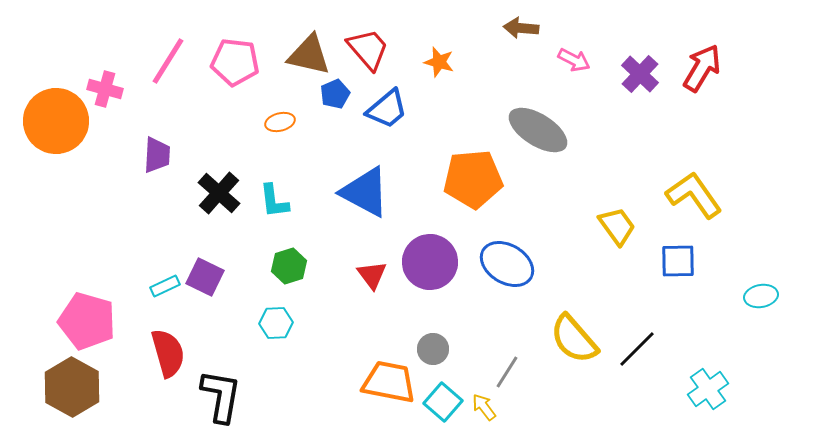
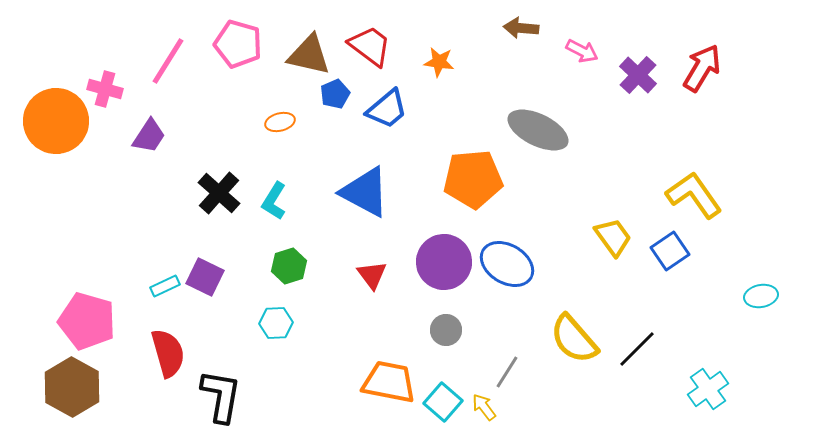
red trapezoid at (368, 49): moved 2 px right, 3 px up; rotated 12 degrees counterclockwise
pink arrow at (574, 60): moved 8 px right, 9 px up
pink pentagon at (235, 62): moved 3 px right, 18 px up; rotated 9 degrees clockwise
orange star at (439, 62): rotated 8 degrees counterclockwise
purple cross at (640, 74): moved 2 px left, 1 px down
gray ellipse at (538, 130): rotated 6 degrees counterclockwise
purple trapezoid at (157, 155): moved 8 px left, 19 px up; rotated 30 degrees clockwise
cyan L-shape at (274, 201): rotated 39 degrees clockwise
yellow trapezoid at (617, 226): moved 4 px left, 11 px down
blue square at (678, 261): moved 8 px left, 10 px up; rotated 33 degrees counterclockwise
purple circle at (430, 262): moved 14 px right
gray circle at (433, 349): moved 13 px right, 19 px up
